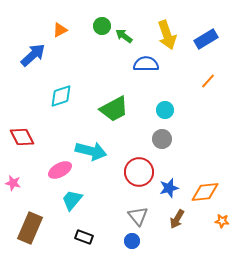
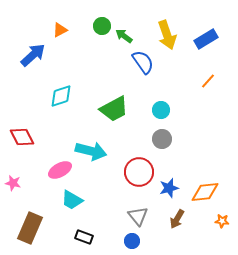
blue semicircle: moved 3 px left, 2 px up; rotated 55 degrees clockwise
cyan circle: moved 4 px left
cyan trapezoid: rotated 100 degrees counterclockwise
